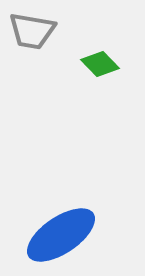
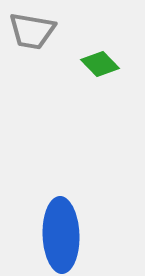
blue ellipse: rotated 58 degrees counterclockwise
